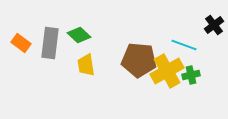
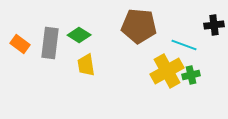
black cross: rotated 30 degrees clockwise
green diamond: rotated 10 degrees counterclockwise
orange rectangle: moved 1 px left, 1 px down
brown pentagon: moved 34 px up
